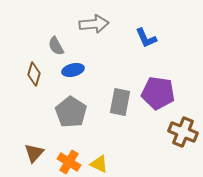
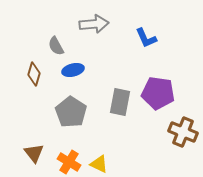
brown triangle: rotated 20 degrees counterclockwise
